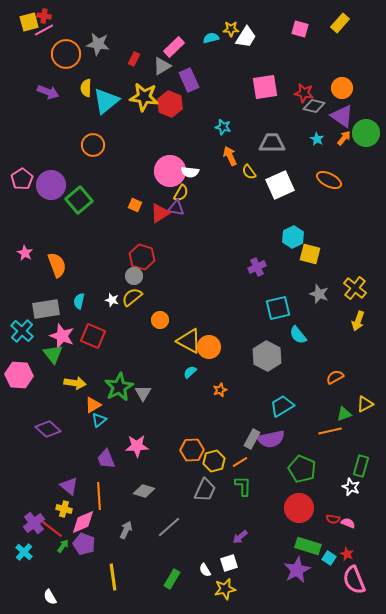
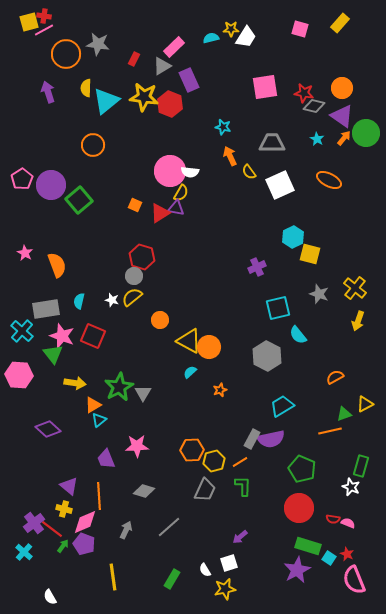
purple arrow at (48, 92): rotated 130 degrees counterclockwise
pink diamond at (83, 522): moved 2 px right
